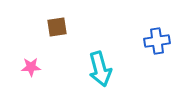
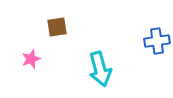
pink star: moved 8 px up; rotated 18 degrees counterclockwise
